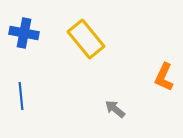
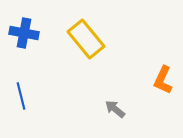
orange L-shape: moved 1 px left, 3 px down
blue line: rotated 8 degrees counterclockwise
